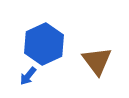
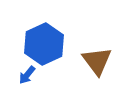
blue arrow: moved 1 px left, 1 px up
